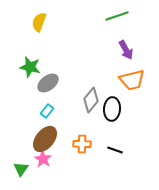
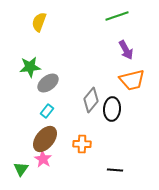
green star: rotated 20 degrees counterclockwise
black line: moved 20 px down; rotated 14 degrees counterclockwise
